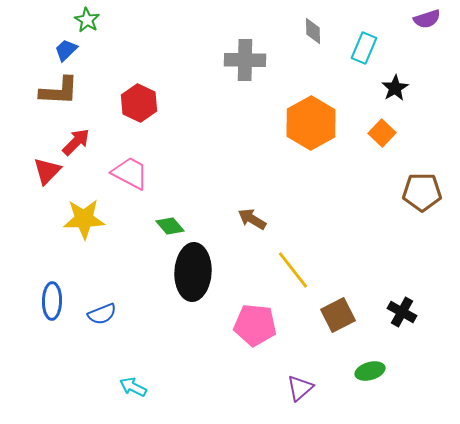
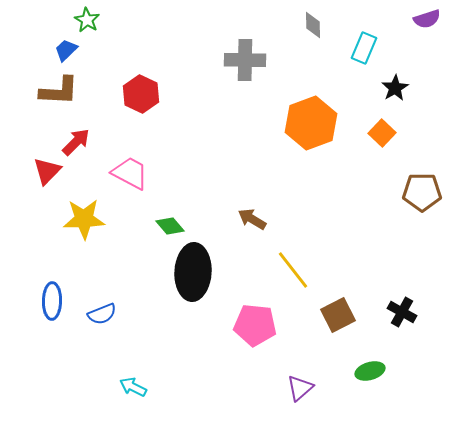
gray diamond: moved 6 px up
red hexagon: moved 2 px right, 9 px up
orange hexagon: rotated 9 degrees clockwise
